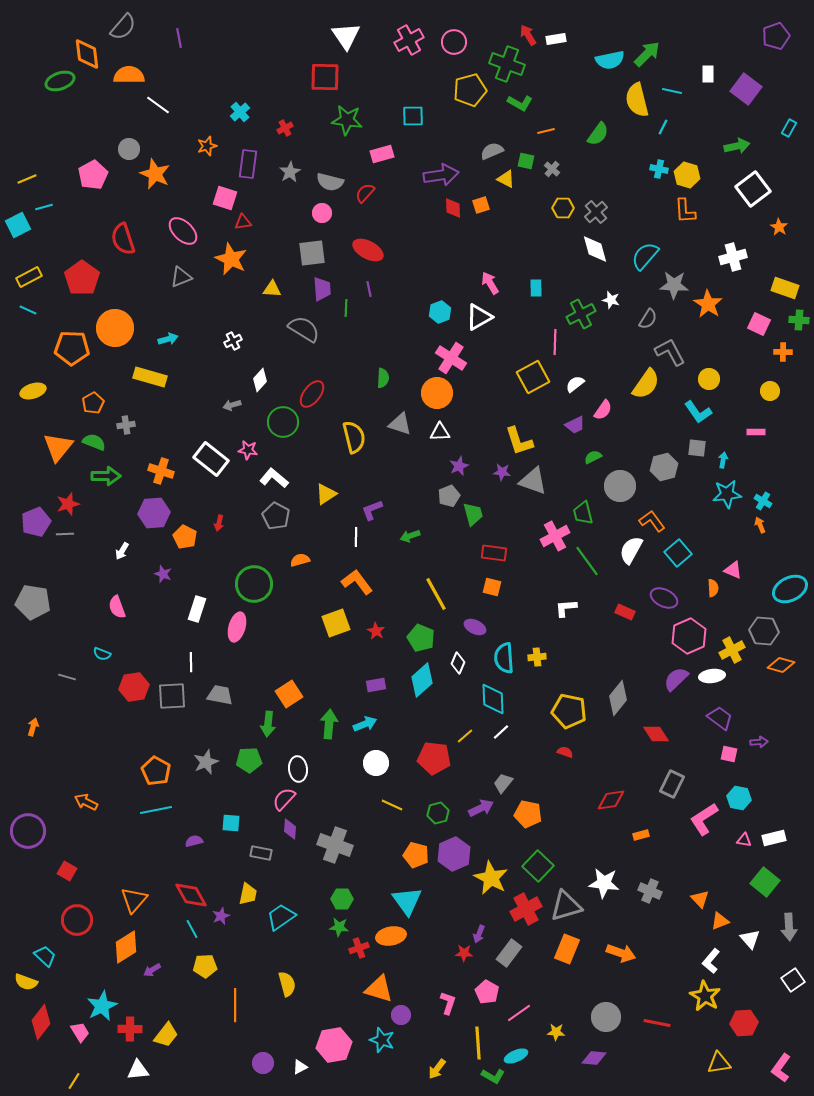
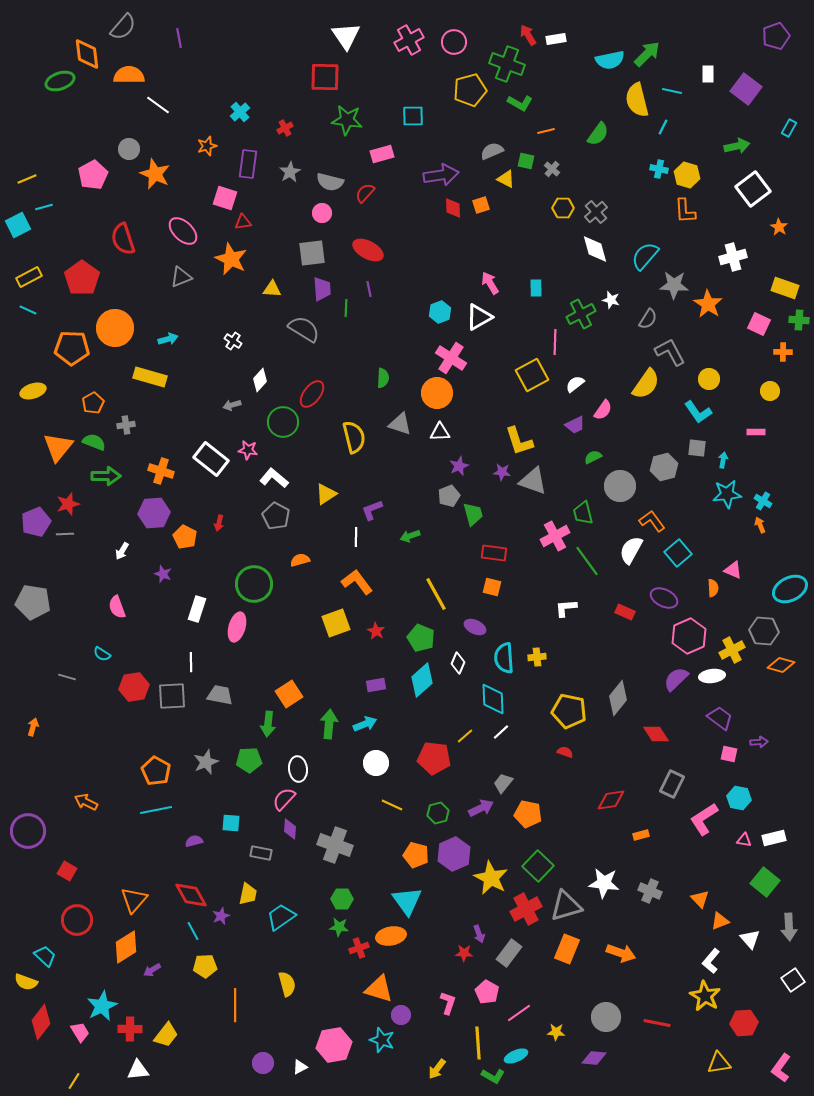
white cross at (233, 341): rotated 30 degrees counterclockwise
yellow square at (533, 377): moved 1 px left, 2 px up
cyan semicircle at (102, 654): rotated 12 degrees clockwise
cyan line at (192, 929): moved 1 px right, 2 px down
purple arrow at (479, 934): rotated 42 degrees counterclockwise
